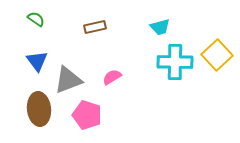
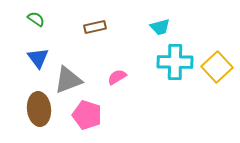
yellow square: moved 12 px down
blue triangle: moved 1 px right, 3 px up
pink semicircle: moved 5 px right
